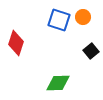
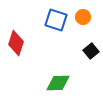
blue square: moved 3 px left
